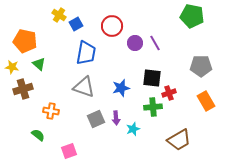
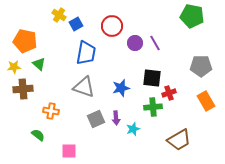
yellow star: moved 2 px right; rotated 16 degrees counterclockwise
brown cross: rotated 12 degrees clockwise
pink square: rotated 21 degrees clockwise
